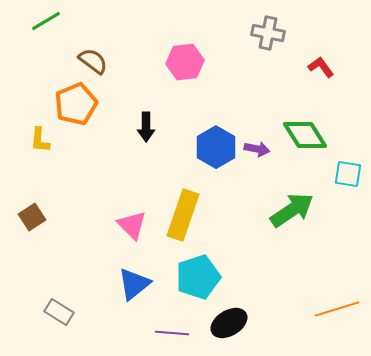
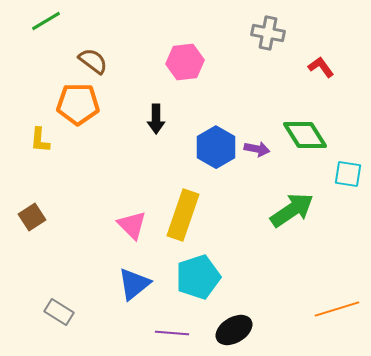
orange pentagon: moved 2 px right; rotated 24 degrees clockwise
black arrow: moved 10 px right, 8 px up
black ellipse: moved 5 px right, 7 px down
